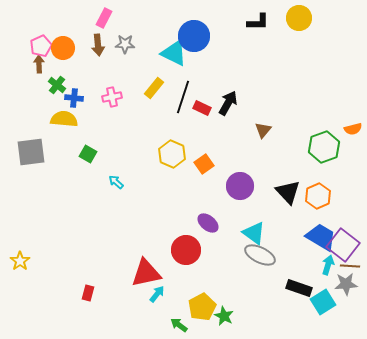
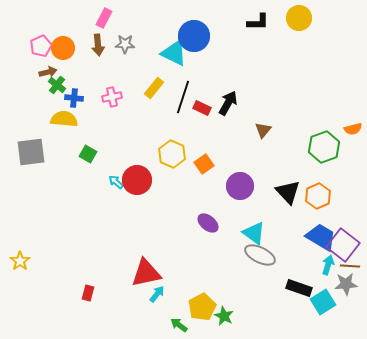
brown arrow at (39, 64): moved 9 px right, 8 px down; rotated 78 degrees clockwise
red circle at (186, 250): moved 49 px left, 70 px up
